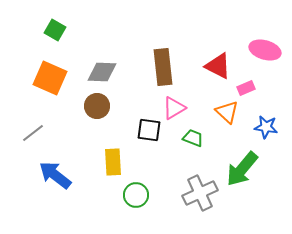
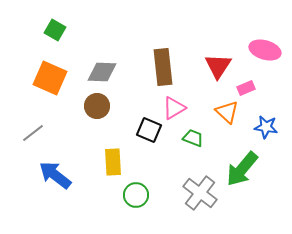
red triangle: rotated 36 degrees clockwise
black square: rotated 15 degrees clockwise
gray cross: rotated 28 degrees counterclockwise
